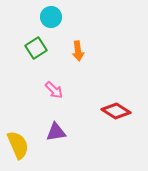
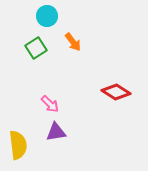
cyan circle: moved 4 px left, 1 px up
orange arrow: moved 5 px left, 9 px up; rotated 30 degrees counterclockwise
pink arrow: moved 4 px left, 14 px down
red diamond: moved 19 px up
yellow semicircle: rotated 16 degrees clockwise
